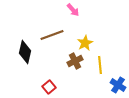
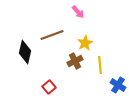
pink arrow: moved 5 px right, 2 px down
